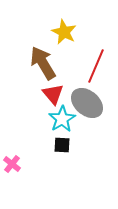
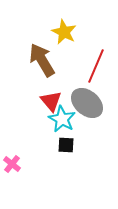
brown arrow: moved 1 px left, 3 px up
red triangle: moved 2 px left, 7 px down
cyan star: rotated 12 degrees counterclockwise
black square: moved 4 px right
